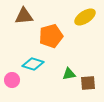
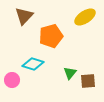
brown triangle: rotated 42 degrees counterclockwise
green triangle: moved 1 px right, 1 px up; rotated 40 degrees counterclockwise
brown square: moved 2 px up
